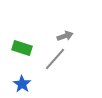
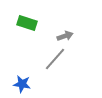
green rectangle: moved 5 px right, 25 px up
blue star: rotated 24 degrees counterclockwise
